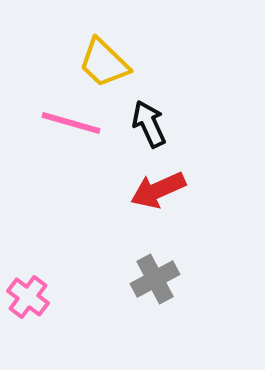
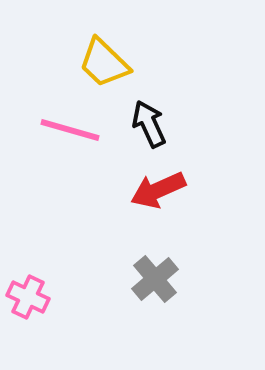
pink line: moved 1 px left, 7 px down
gray cross: rotated 12 degrees counterclockwise
pink cross: rotated 12 degrees counterclockwise
